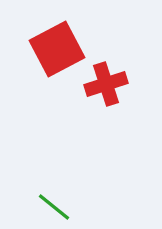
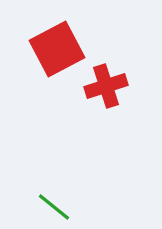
red cross: moved 2 px down
